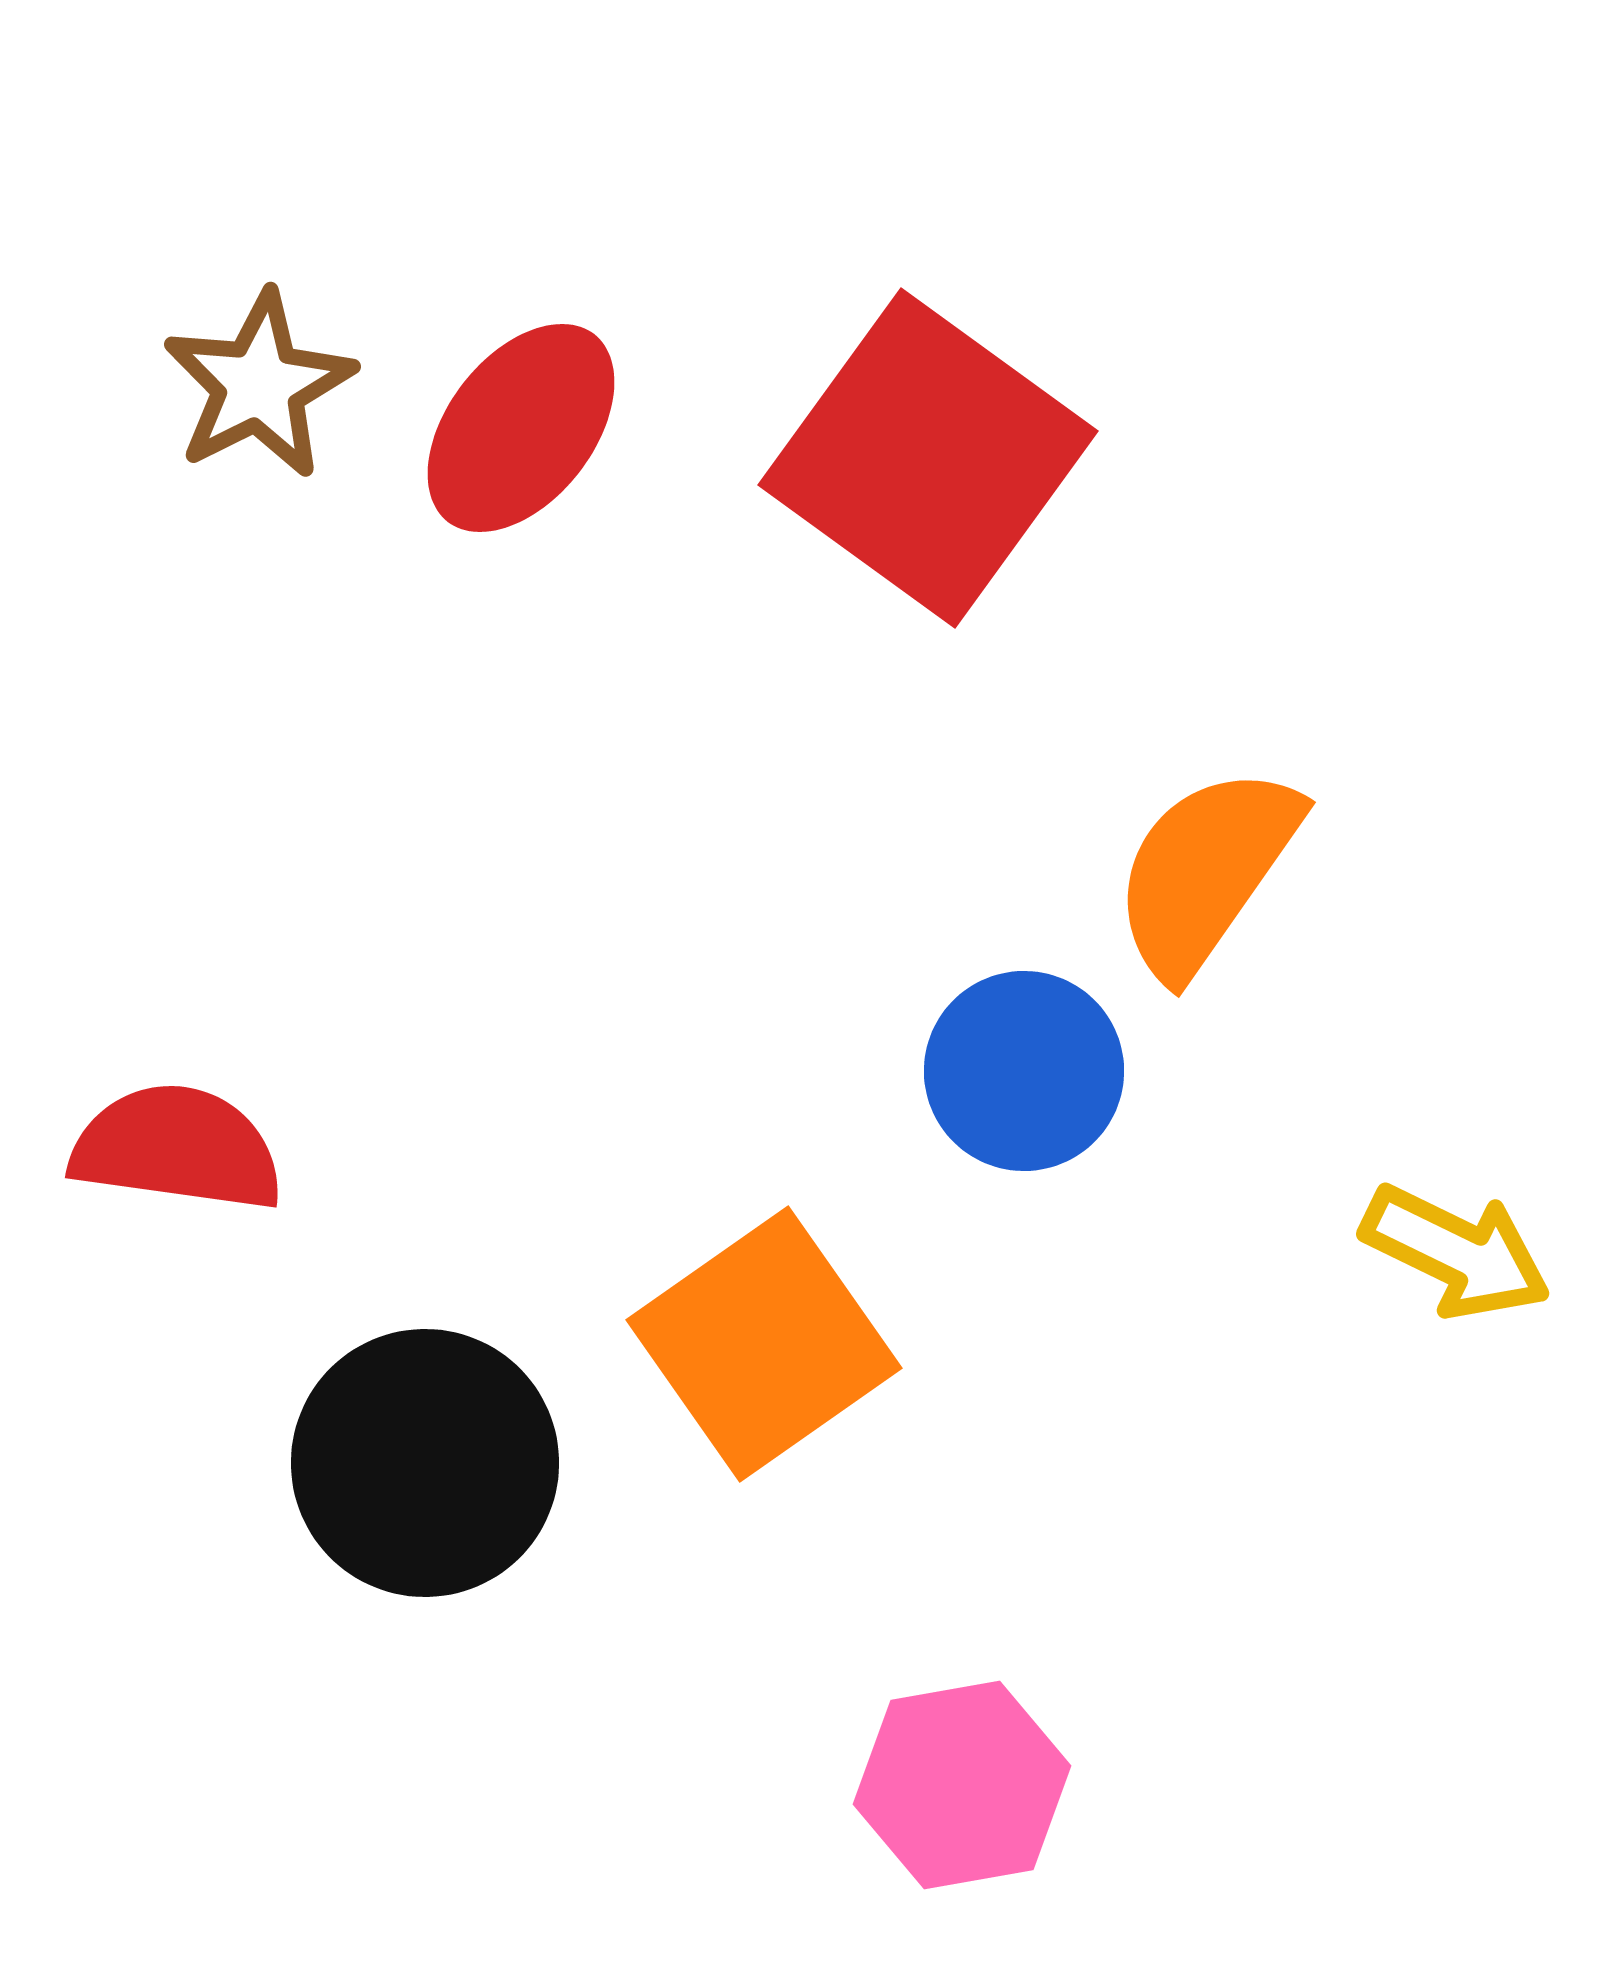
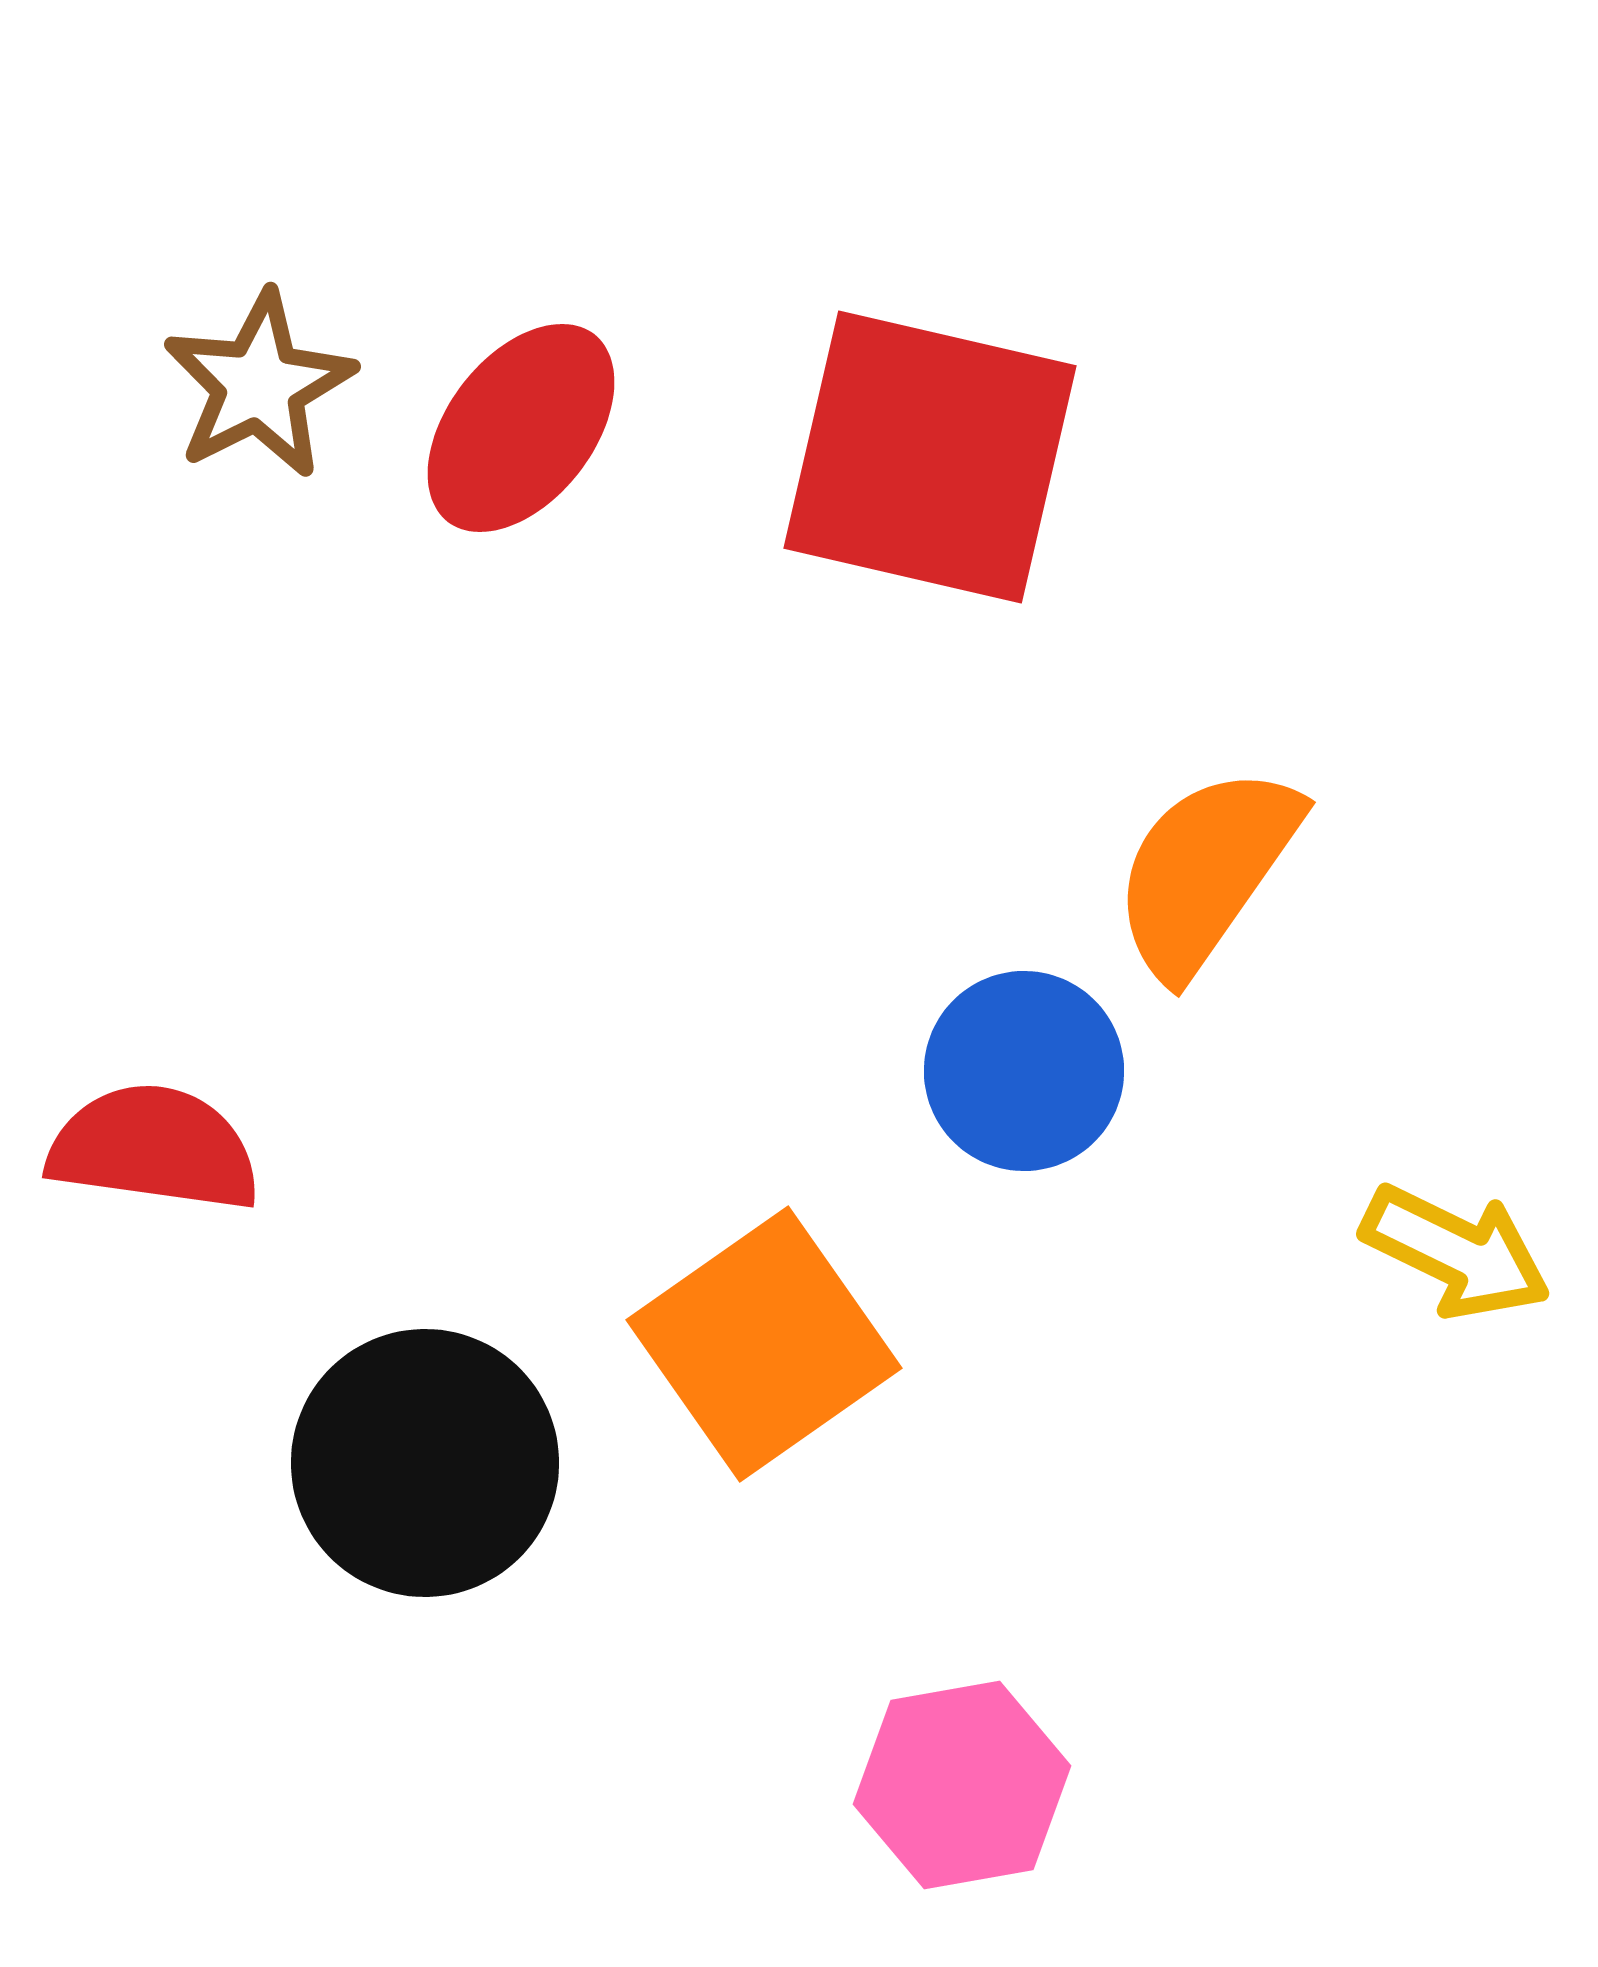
red square: moved 2 px right, 1 px up; rotated 23 degrees counterclockwise
red semicircle: moved 23 px left
